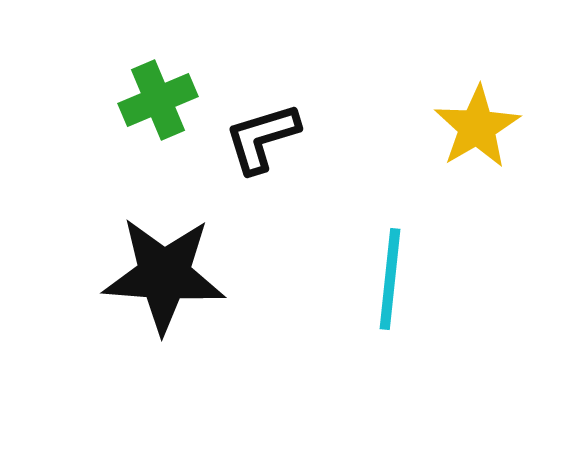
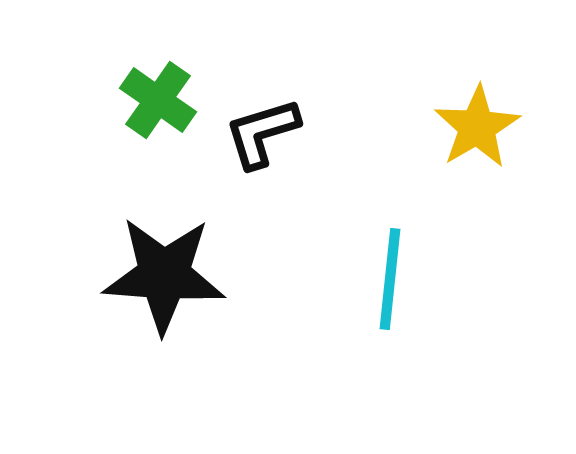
green cross: rotated 32 degrees counterclockwise
black L-shape: moved 5 px up
